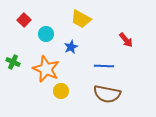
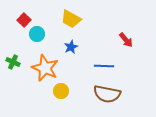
yellow trapezoid: moved 10 px left
cyan circle: moved 9 px left
orange star: moved 1 px left, 1 px up
